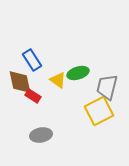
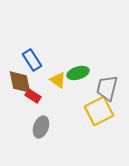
gray trapezoid: moved 1 px down
gray ellipse: moved 8 px up; rotated 60 degrees counterclockwise
